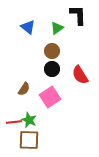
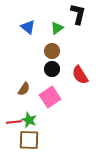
black L-shape: moved 1 px up; rotated 15 degrees clockwise
